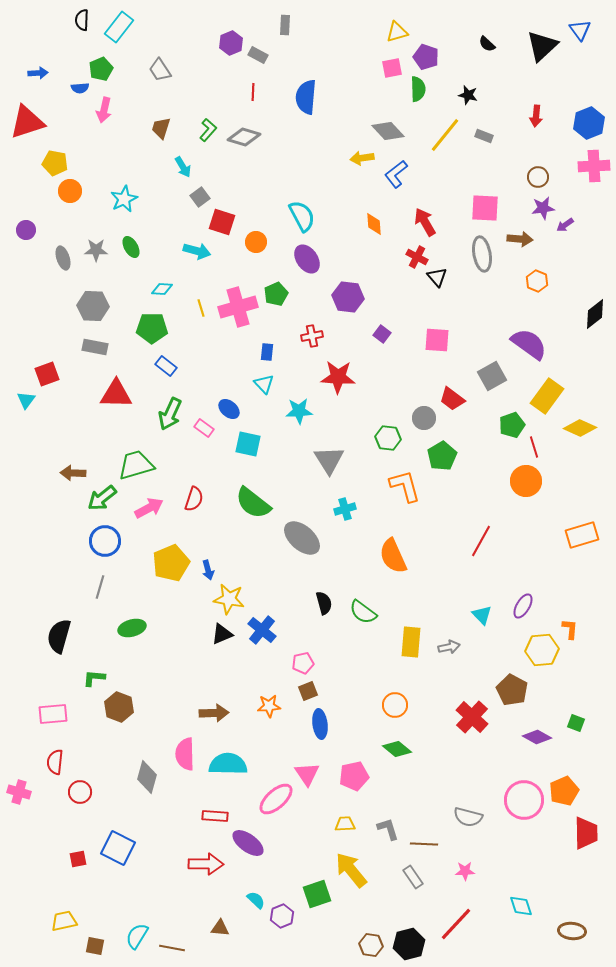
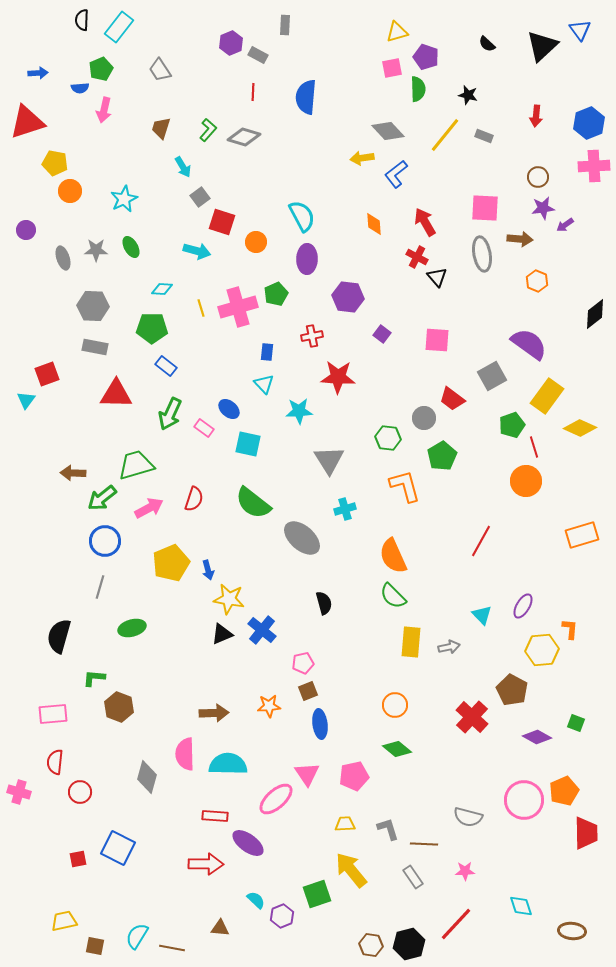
purple ellipse at (307, 259): rotated 36 degrees clockwise
green semicircle at (363, 612): moved 30 px right, 16 px up; rotated 8 degrees clockwise
